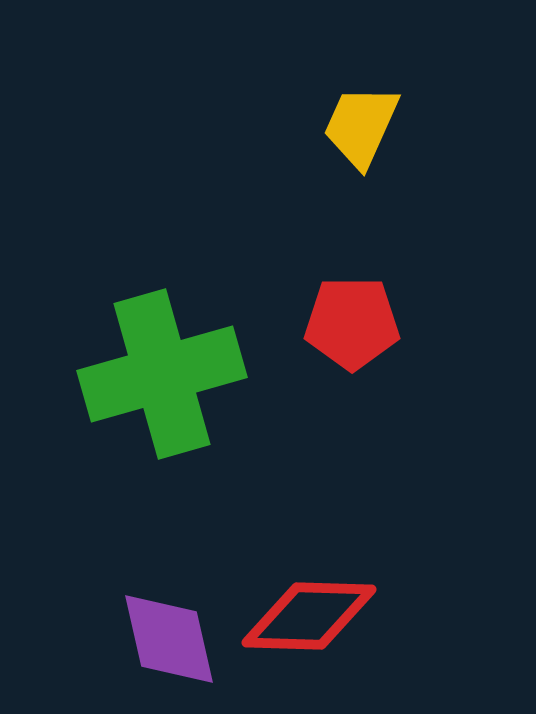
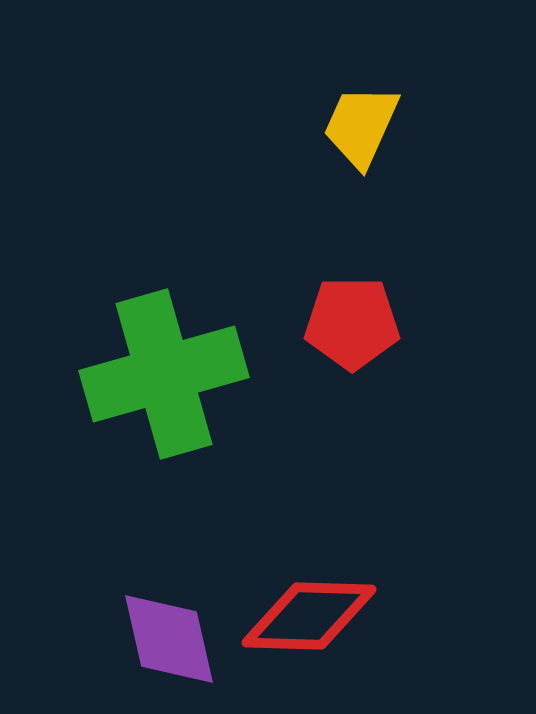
green cross: moved 2 px right
